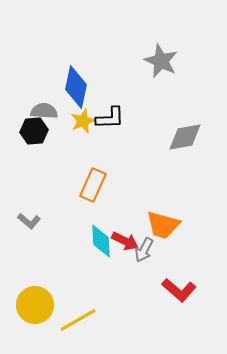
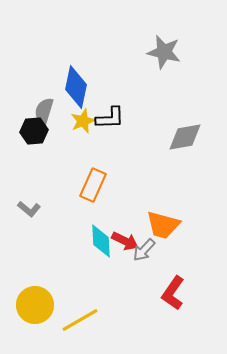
gray star: moved 3 px right, 9 px up; rotated 12 degrees counterclockwise
gray semicircle: rotated 76 degrees counterclockwise
gray L-shape: moved 12 px up
gray arrow: rotated 15 degrees clockwise
red L-shape: moved 6 px left, 3 px down; rotated 84 degrees clockwise
yellow line: moved 2 px right
